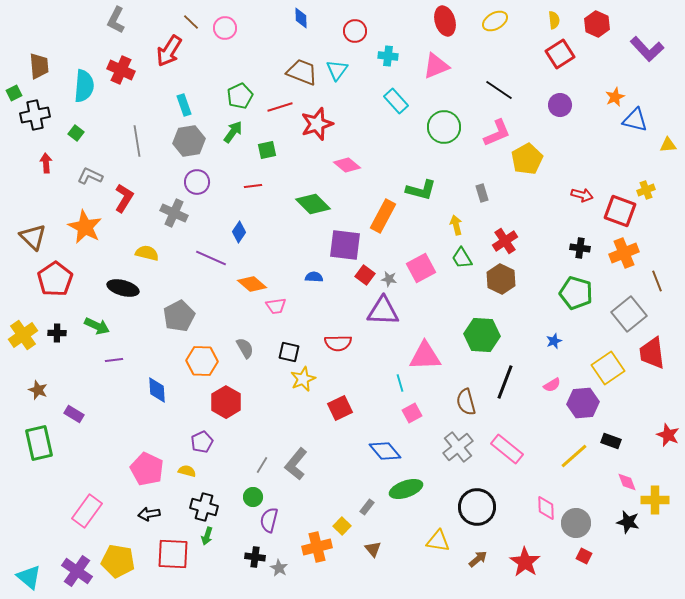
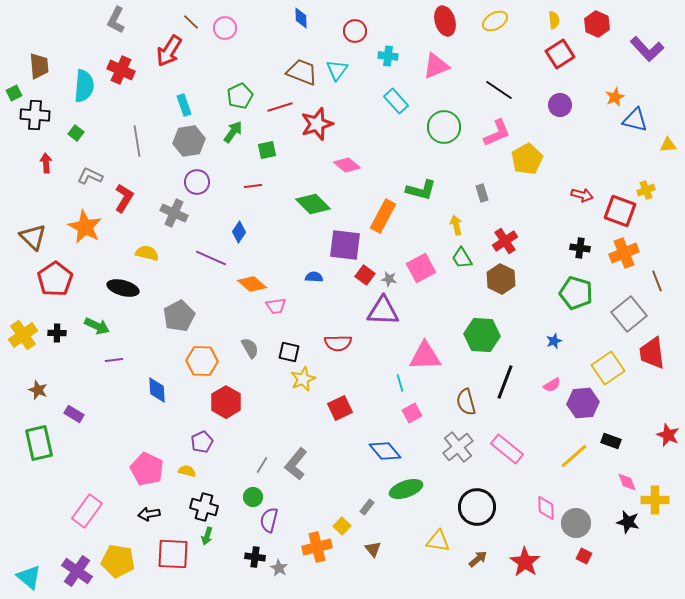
black cross at (35, 115): rotated 16 degrees clockwise
gray semicircle at (245, 348): moved 5 px right
